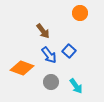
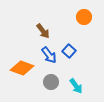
orange circle: moved 4 px right, 4 px down
